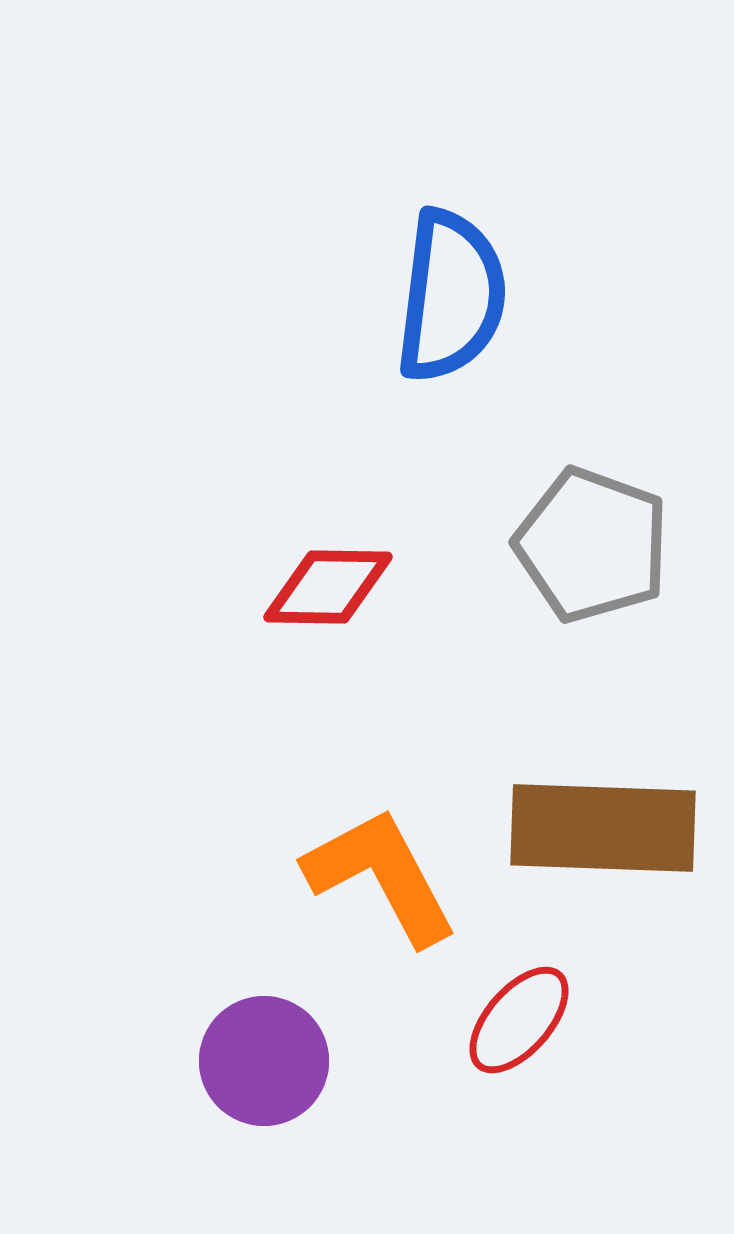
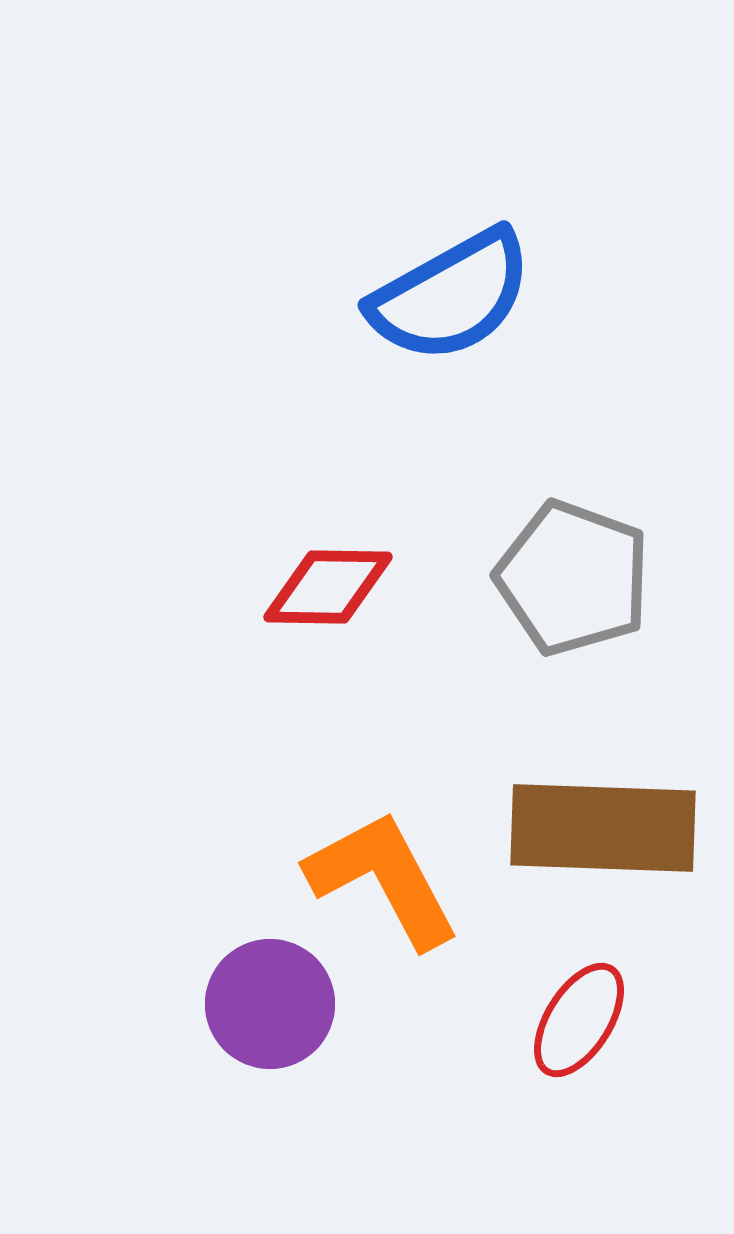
blue semicircle: rotated 54 degrees clockwise
gray pentagon: moved 19 px left, 33 px down
orange L-shape: moved 2 px right, 3 px down
red ellipse: moved 60 px right; rotated 9 degrees counterclockwise
purple circle: moved 6 px right, 57 px up
